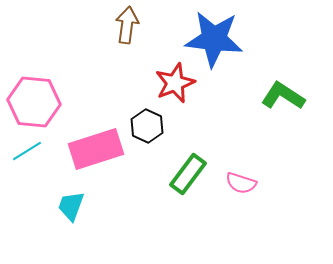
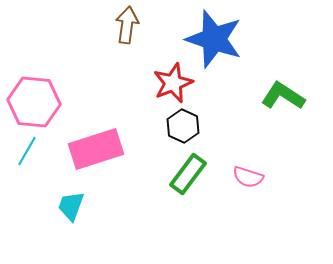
blue star: rotated 12 degrees clockwise
red star: moved 2 px left
black hexagon: moved 36 px right
cyan line: rotated 28 degrees counterclockwise
pink semicircle: moved 7 px right, 6 px up
